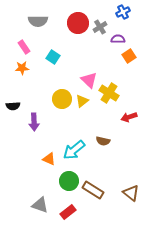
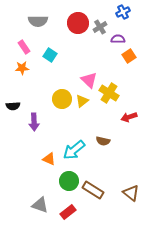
cyan square: moved 3 px left, 2 px up
